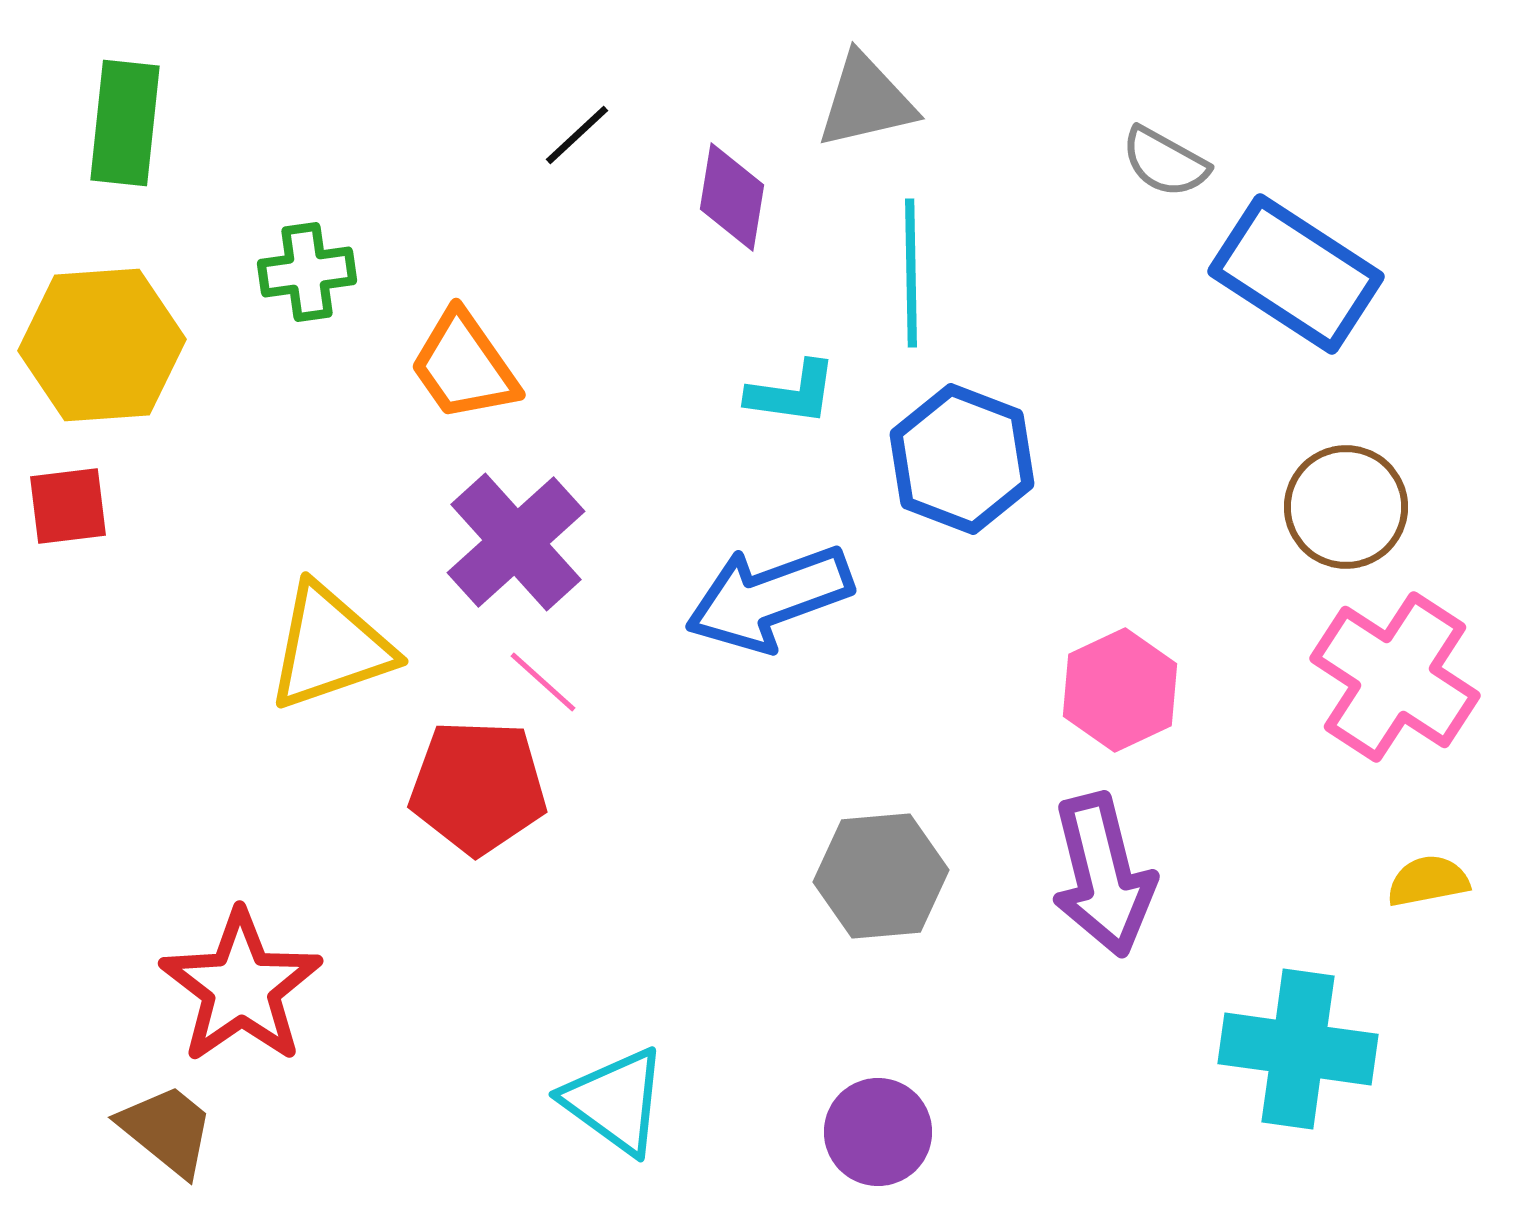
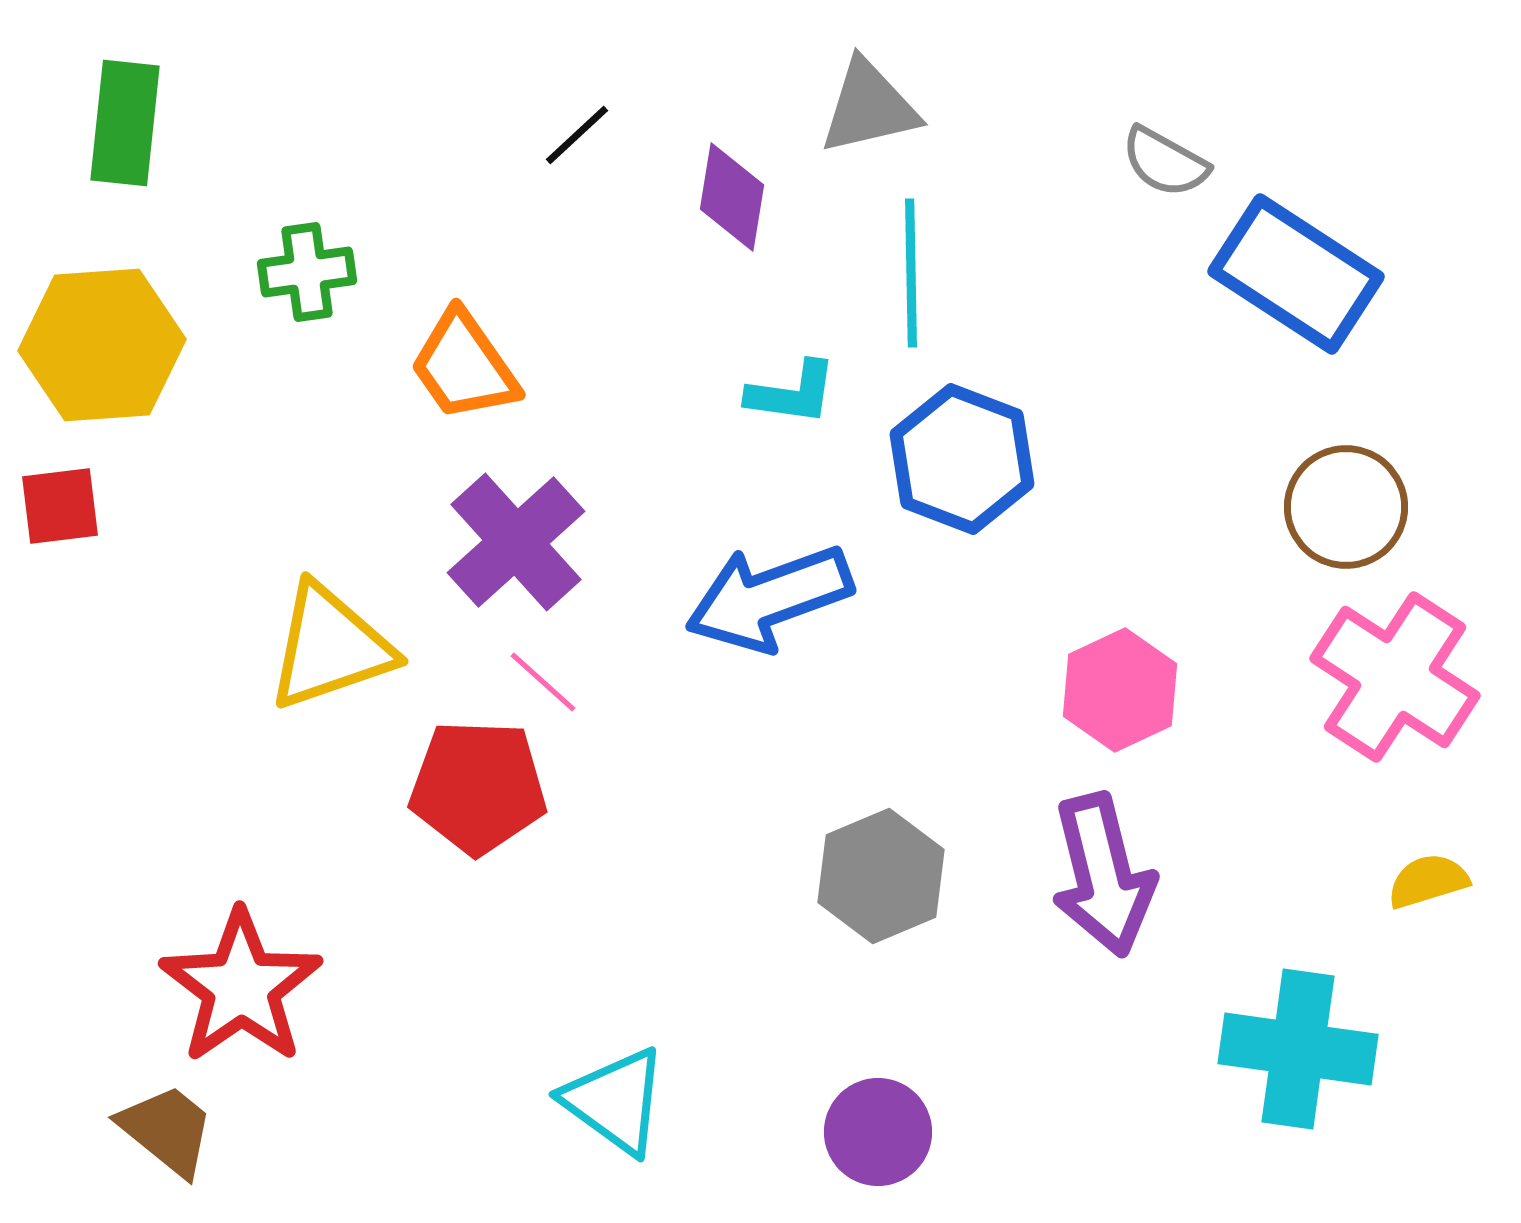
gray triangle: moved 3 px right, 6 px down
red square: moved 8 px left
gray hexagon: rotated 18 degrees counterclockwise
yellow semicircle: rotated 6 degrees counterclockwise
